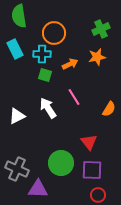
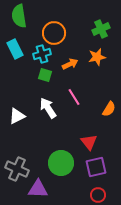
cyan cross: rotated 18 degrees counterclockwise
purple square: moved 4 px right, 3 px up; rotated 15 degrees counterclockwise
